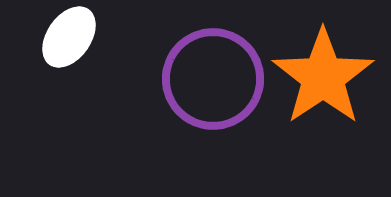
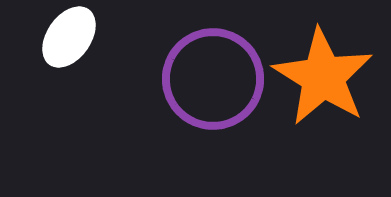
orange star: rotated 6 degrees counterclockwise
